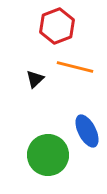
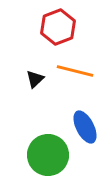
red hexagon: moved 1 px right, 1 px down
orange line: moved 4 px down
blue ellipse: moved 2 px left, 4 px up
